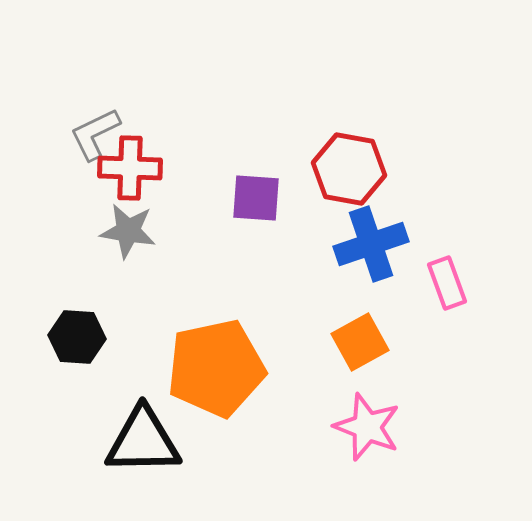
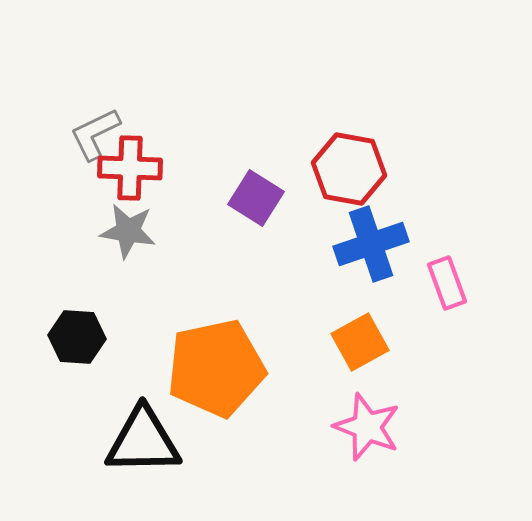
purple square: rotated 28 degrees clockwise
